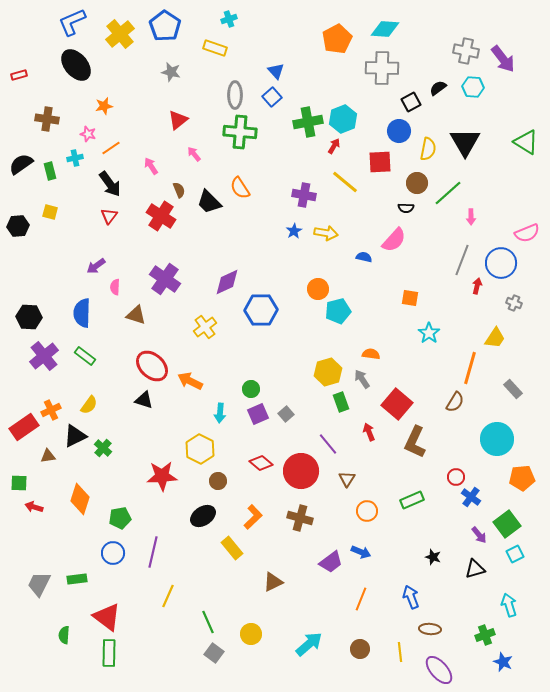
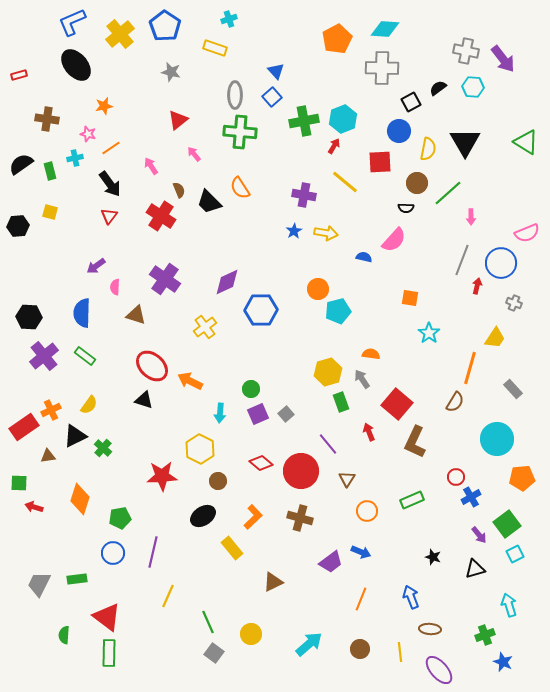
green cross at (308, 122): moved 4 px left, 1 px up
blue cross at (471, 497): rotated 24 degrees clockwise
